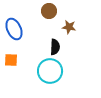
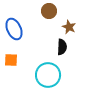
brown star: rotated 16 degrees clockwise
black semicircle: moved 7 px right
cyan circle: moved 2 px left, 4 px down
